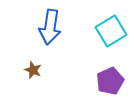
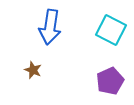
cyan square: moved 1 px up; rotated 32 degrees counterclockwise
